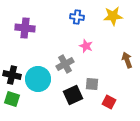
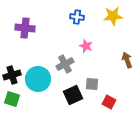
black cross: rotated 30 degrees counterclockwise
